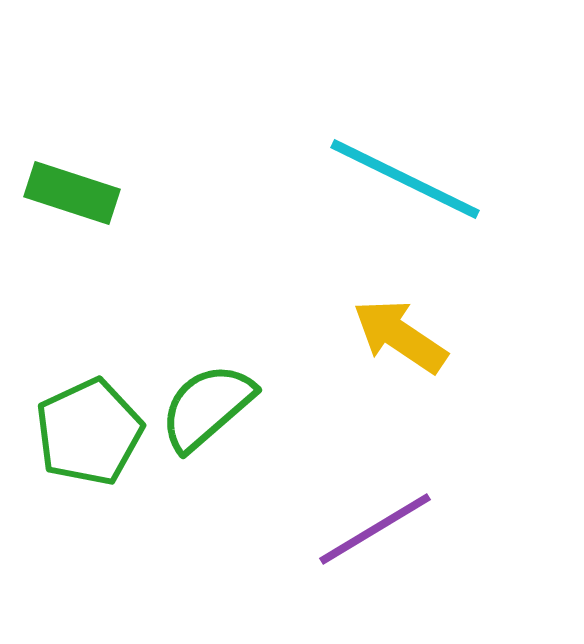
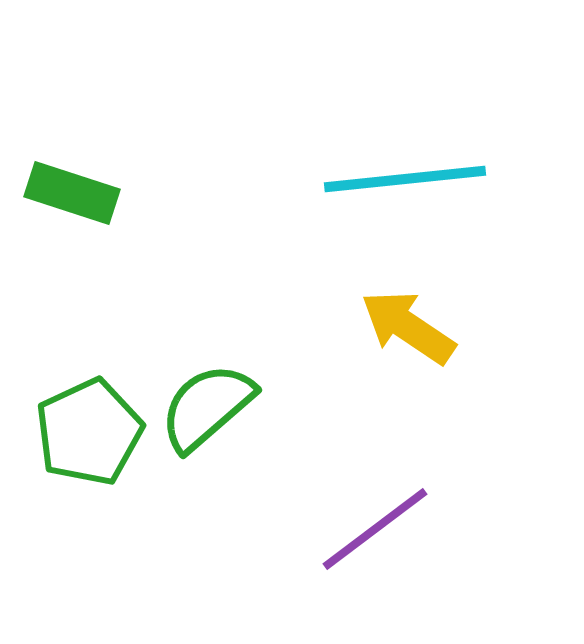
cyan line: rotated 32 degrees counterclockwise
yellow arrow: moved 8 px right, 9 px up
purple line: rotated 6 degrees counterclockwise
